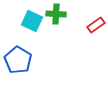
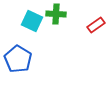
blue pentagon: moved 1 px up
